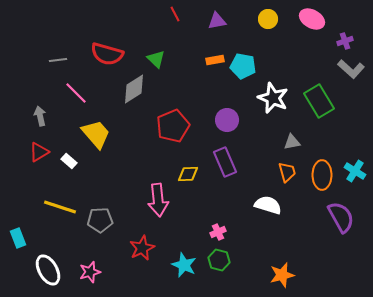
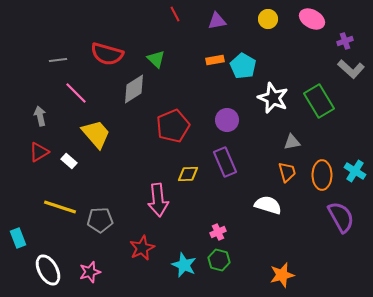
cyan pentagon: rotated 20 degrees clockwise
